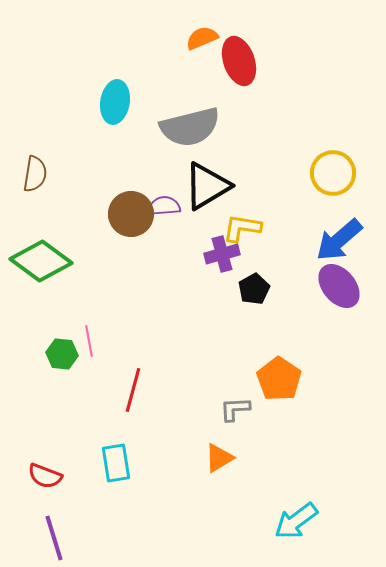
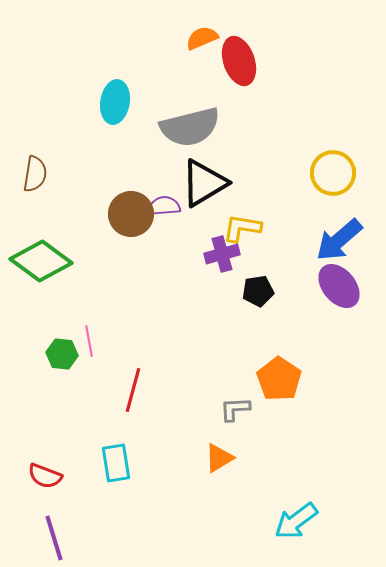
black triangle: moved 3 px left, 3 px up
black pentagon: moved 4 px right, 2 px down; rotated 20 degrees clockwise
